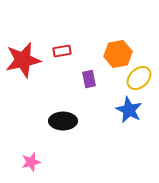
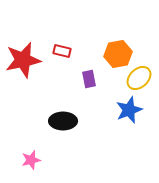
red rectangle: rotated 24 degrees clockwise
blue star: rotated 24 degrees clockwise
pink star: moved 2 px up
